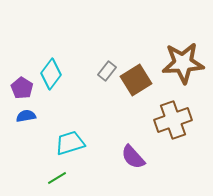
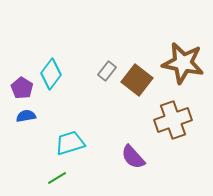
brown star: rotated 15 degrees clockwise
brown square: moved 1 px right; rotated 20 degrees counterclockwise
